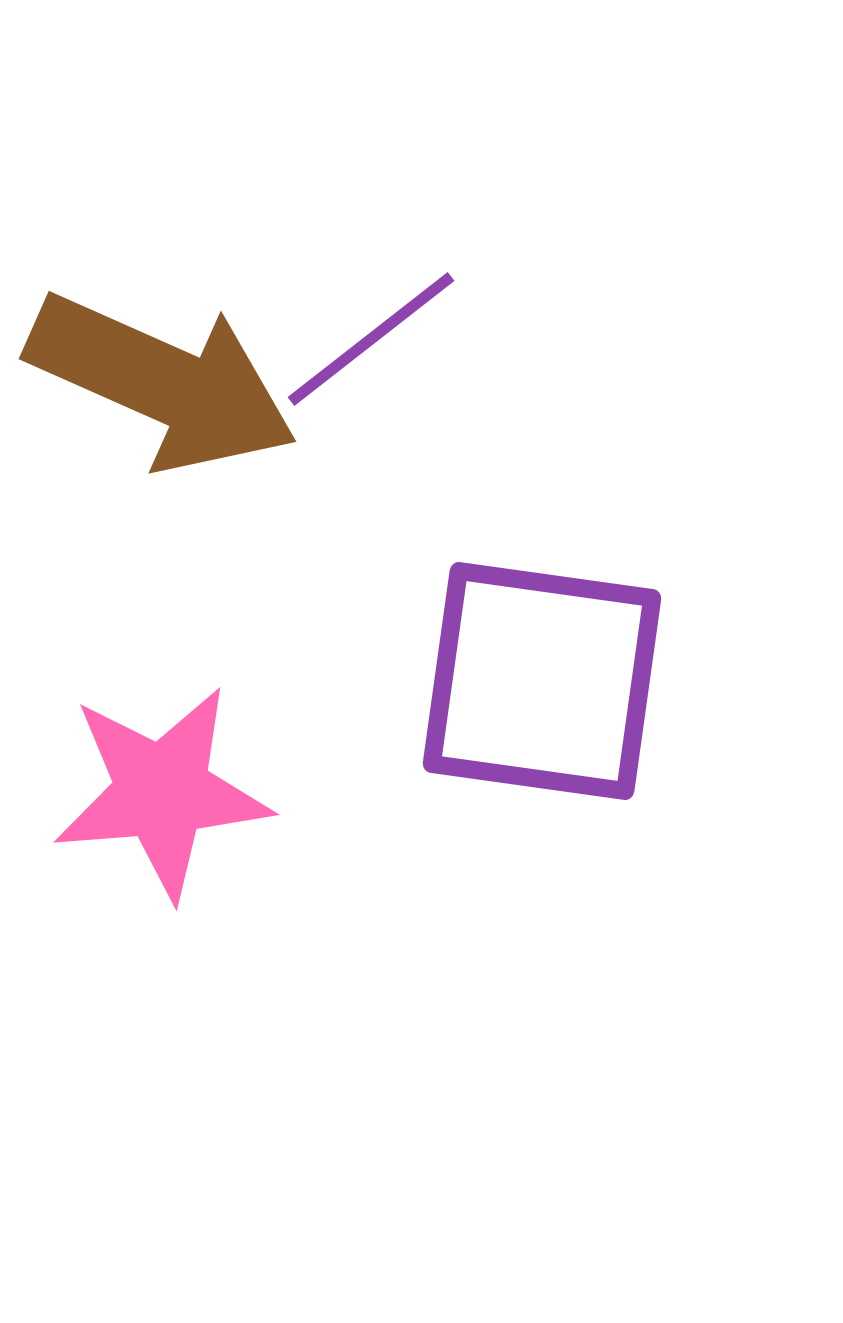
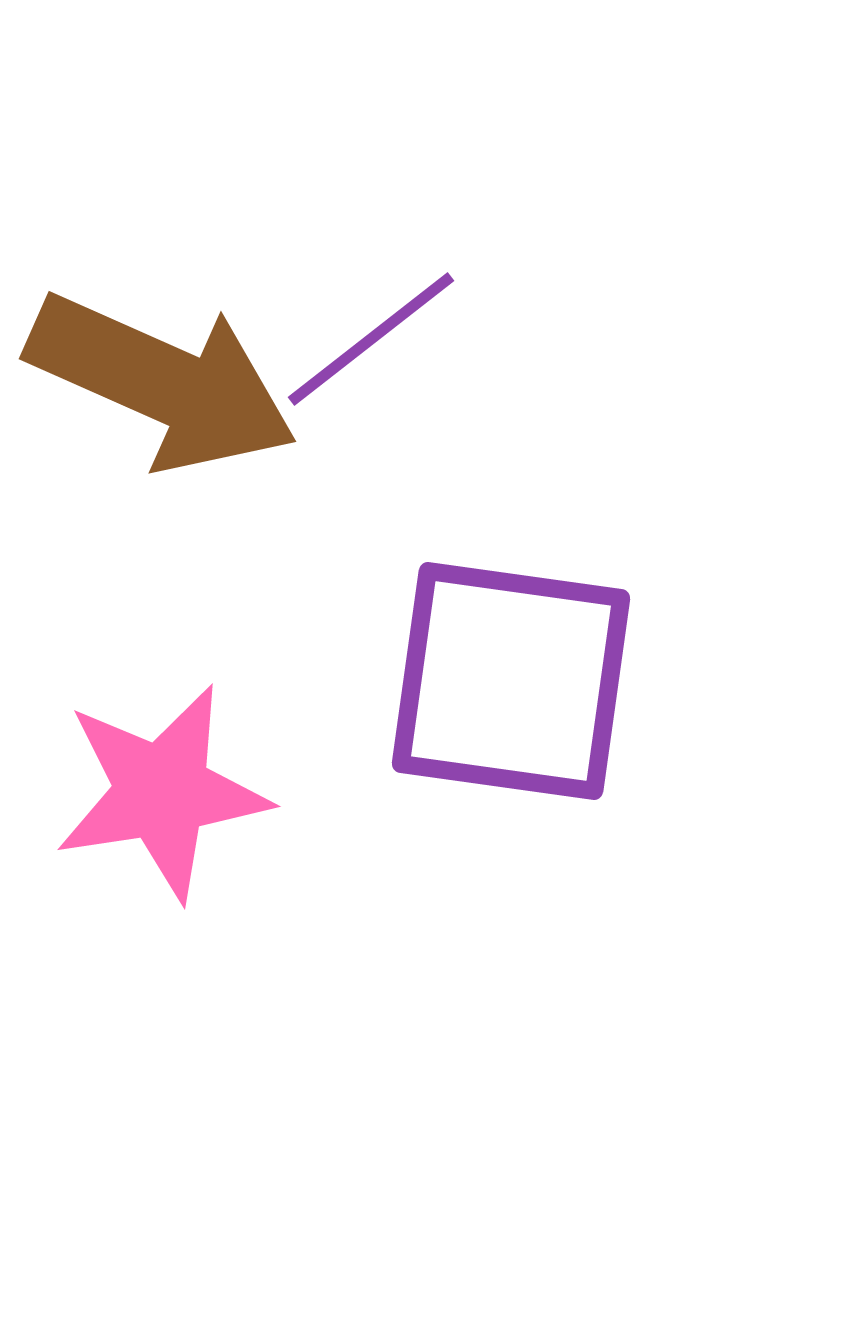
purple square: moved 31 px left
pink star: rotated 4 degrees counterclockwise
